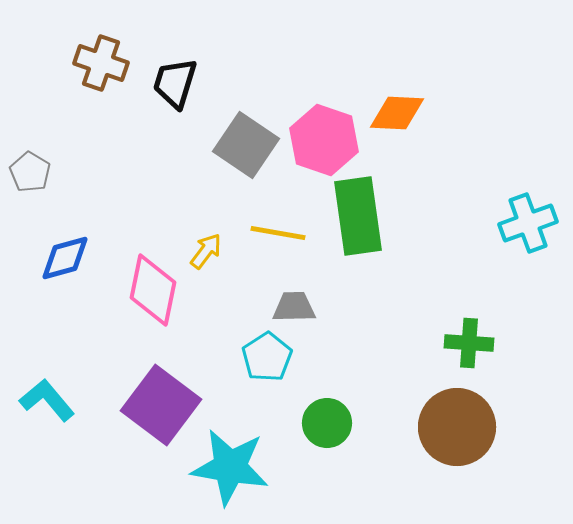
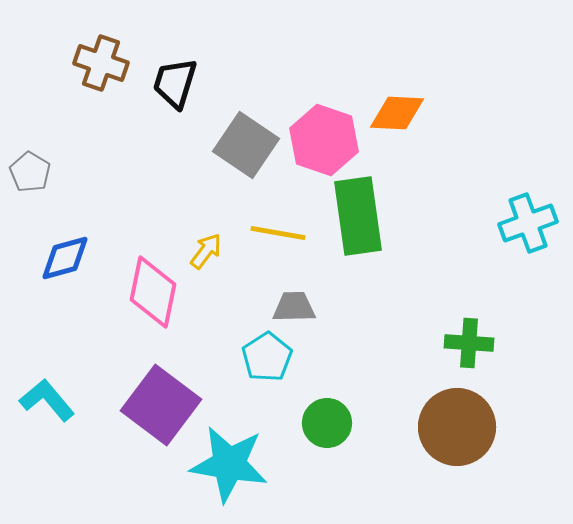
pink diamond: moved 2 px down
cyan star: moved 1 px left, 3 px up
